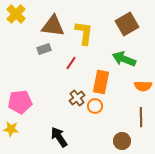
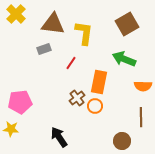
brown triangle: moved 2 px up
orange rectangle: moved 2 px left
